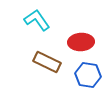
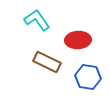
red ellipse: moved 3 px left, 2 px up
blue hexagon: moved 2 px down
